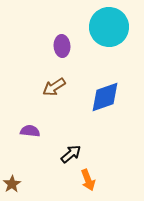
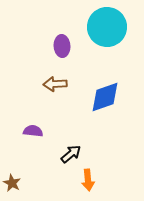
cyan circle: moved 2 px left
brown arrow: moved 1 px right, 3 px up; rotated 30 degrees clockwise
purple semicircle: moved 3 px right
orange arrow: rotated 15 degrees clockwise
brown star: moved 1 px up; rotated 12 degrees counterclockwise
